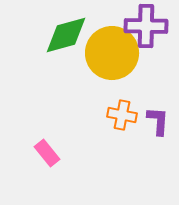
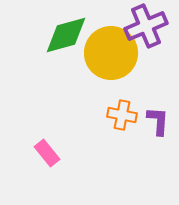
purple cross: rotated 24 degrees counterclockwise
yellow circle: moved 1 px left
